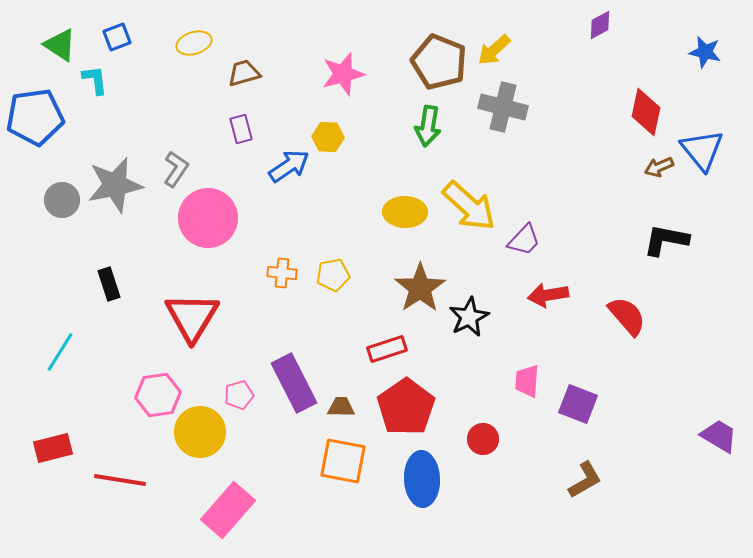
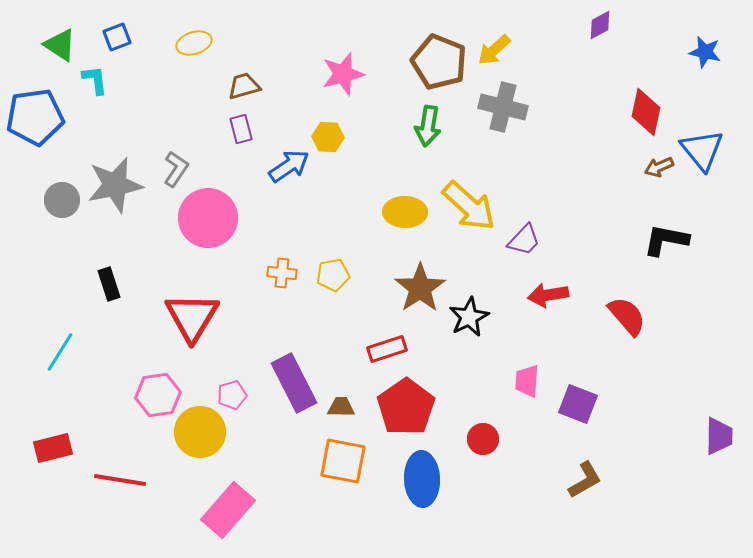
brown trapezoid at (244, 73): moved 13 px down
pink pentagon at (239, 395): moved 7 px left
purple trapezoid at (719, 436): rotated 60 degrees clockwise
